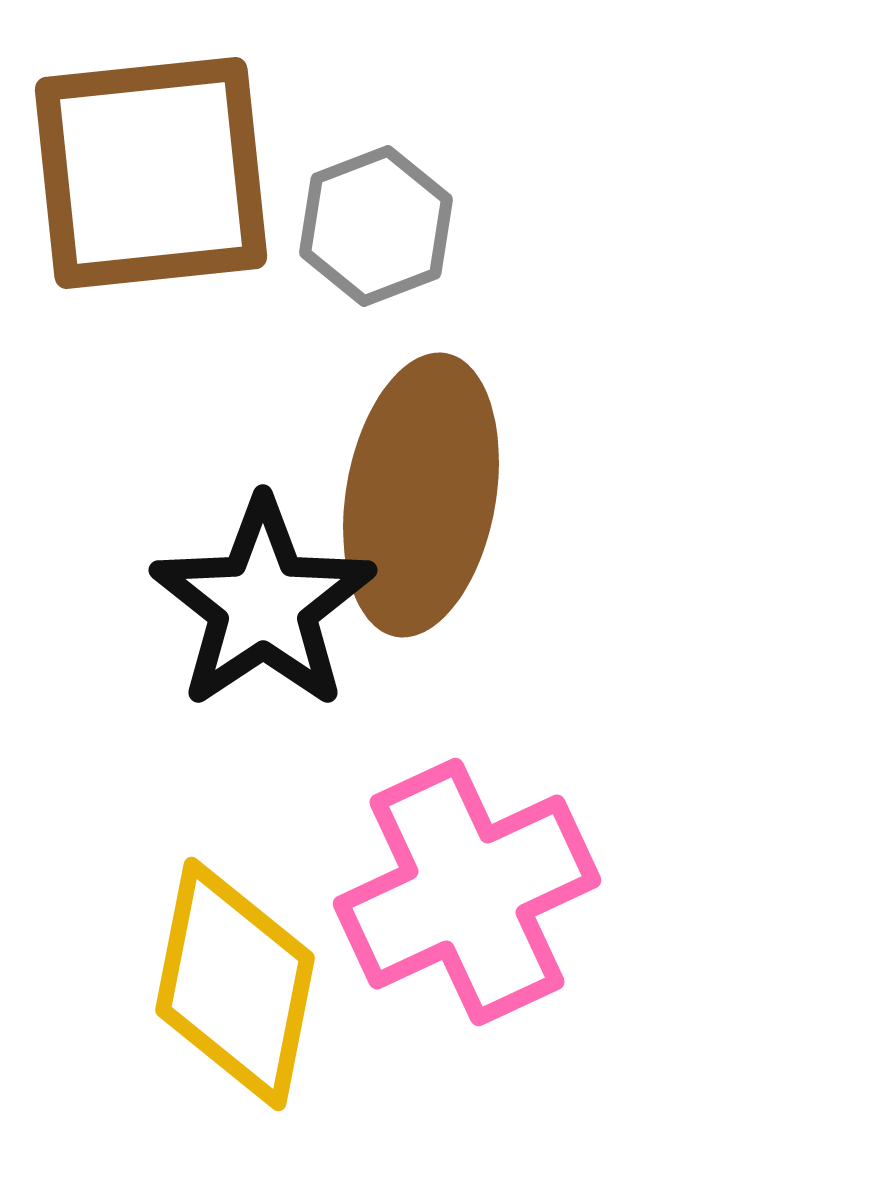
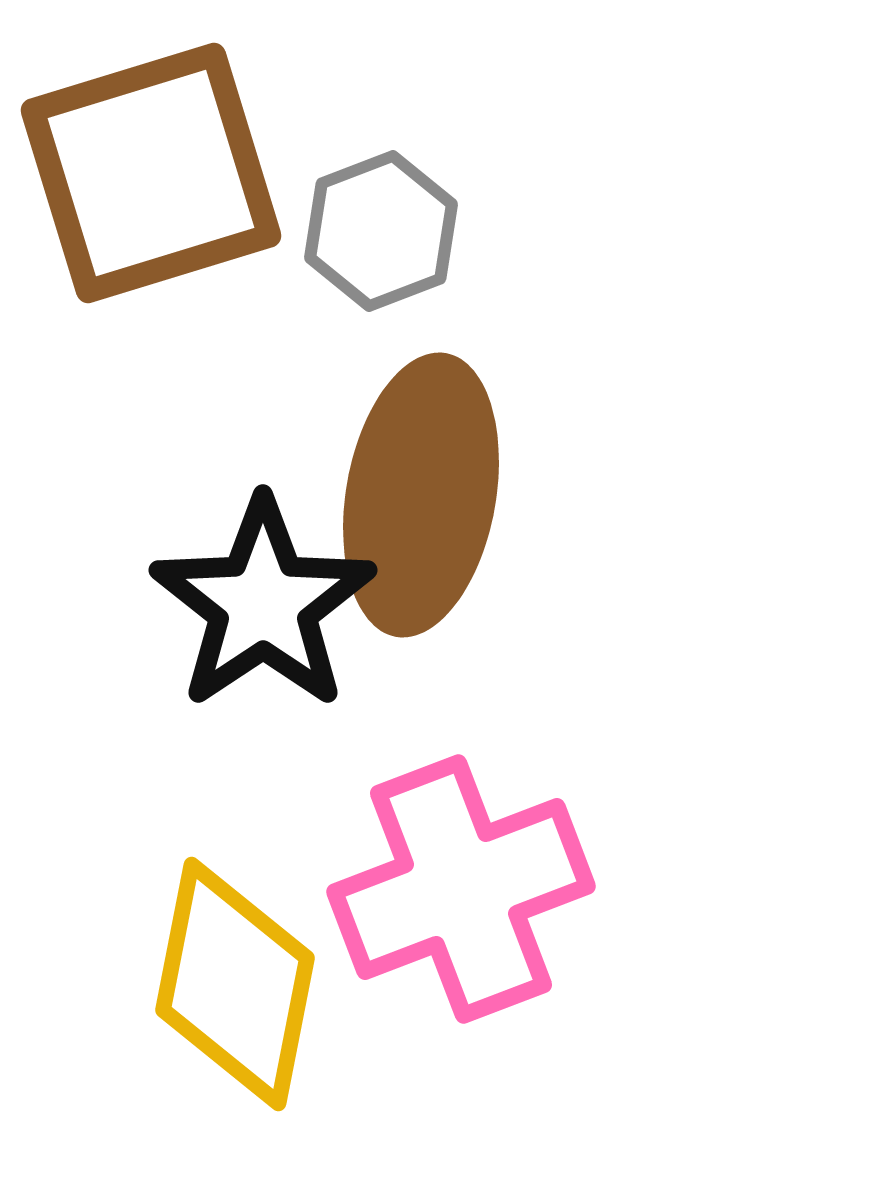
brown square: rotated 11 degrees counterclockwise
gray hexagon: moved 5 px right, 5 px down
pink cross: moved 6 px left, 3 px up; rotated 4 degrees clockwise
